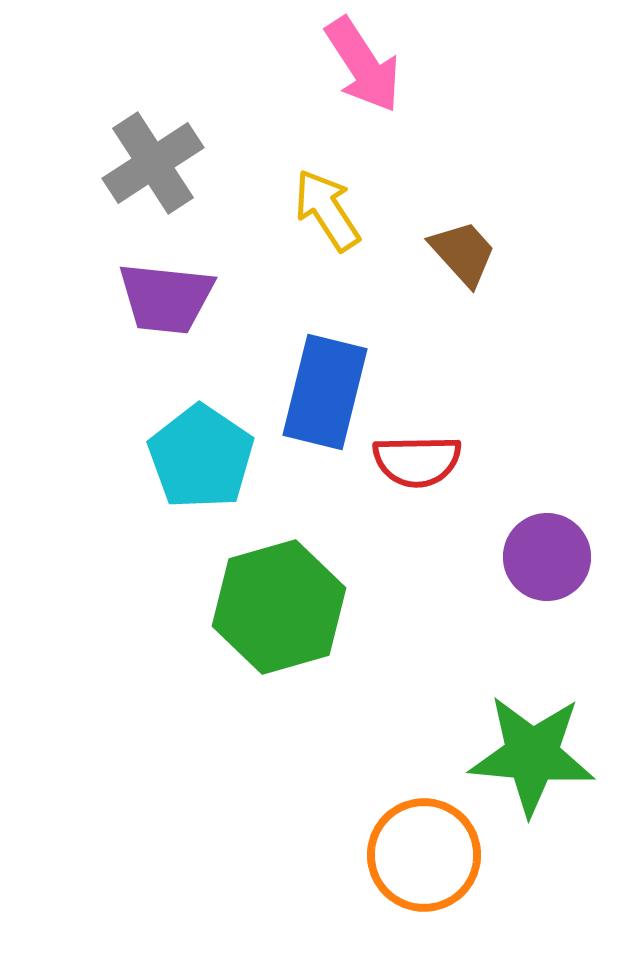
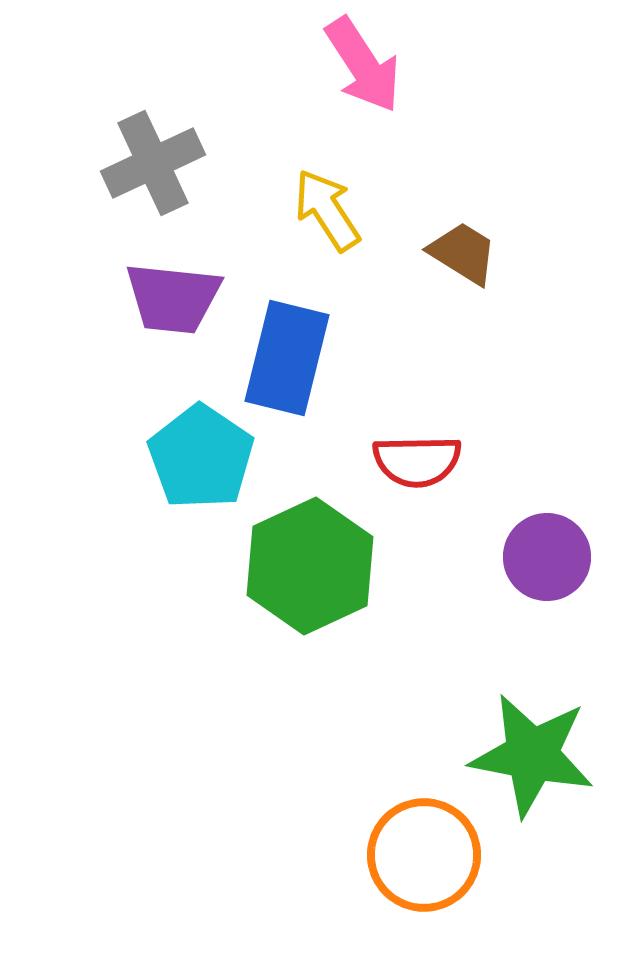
gray cross: rotated 8 degrees clockwise
brown trapezoid: rotated 16 degrees counterclockwise
purple trapezoid: moved 7 px right
blue rectangle: moved 38 px left, 34 px up
green hexagon: moved 31 px right, 41 px up; rotated 9 degrees counterclockwise
green star: rotated 6 degrees clockwise
